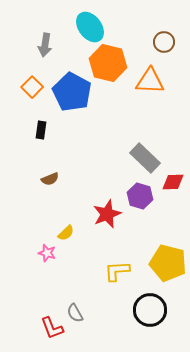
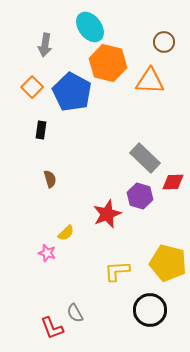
brown semicircle: rotated 84 degrees counterclockwise
